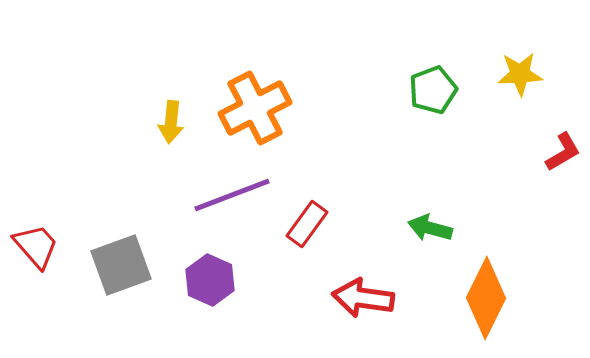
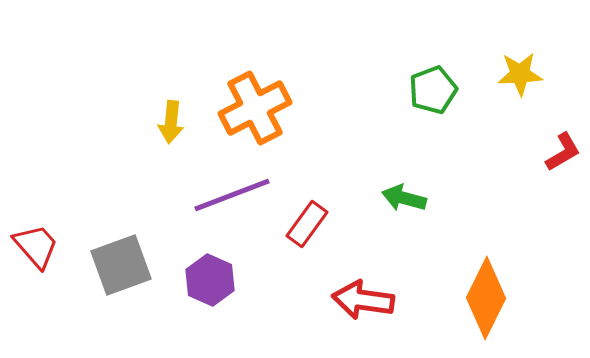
green arrow: moved 26 px left, 30 px up
red arrow: moved 2 px down
